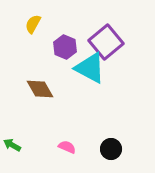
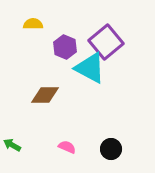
yellow semicircle: rotated 60 degrees clockwise
brown diamond: moved 5 px right, 6 px down; rotated 60 degrees counterclockwise
